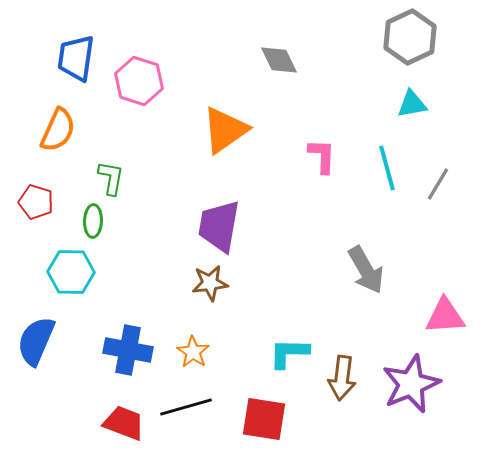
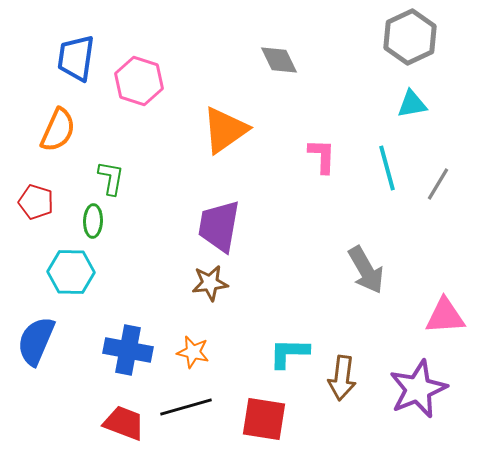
orange star: rotated 20 degrees counterclockwise
purple star: moved 7 px right, 5 px down
